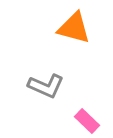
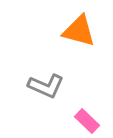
orange triangle: moved 5 px right, 3 px down
